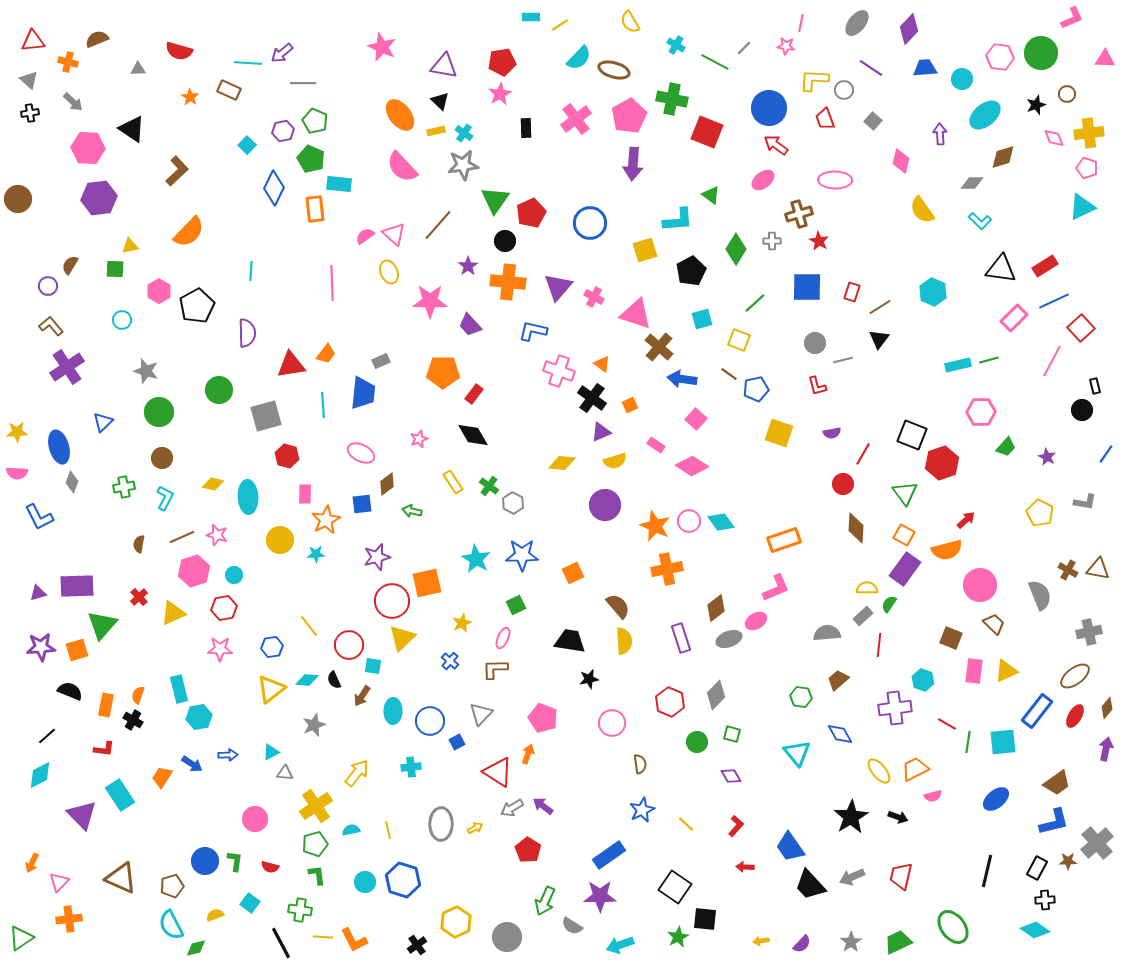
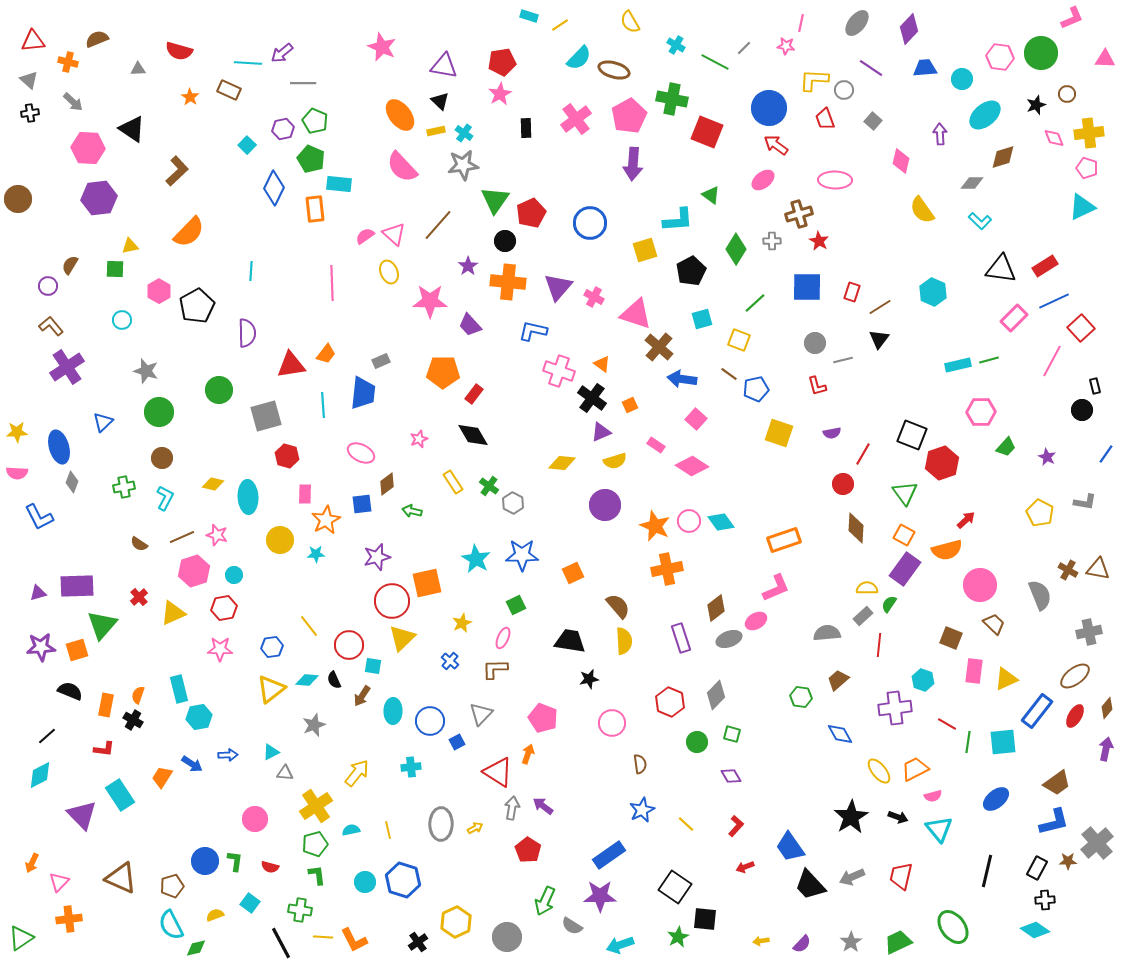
cyan rectangle at (531, 17): moved 2 px left, 1 px up; rotated 18 degrees clockwise
purple hexagon at (283, 131): moved 2 px up
brown semicircle at (139, 544): rotated 66 degrees counterclockwise
yellow triangle at (1006, 671): moved 8 px down
cyan triangle at (797, 753): moved 142 px right, 76 px down
gray arrow at (512, 808): rotated 130 degrees clockwise
red arrow at (745, 867): rotated 24 degrees counterclockwise
black cross at (417, 945): moved 1 px right, 3 px up
